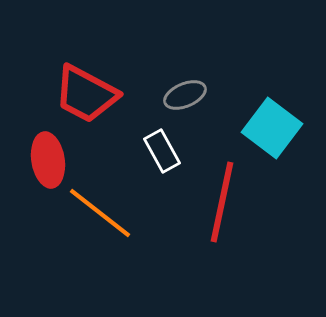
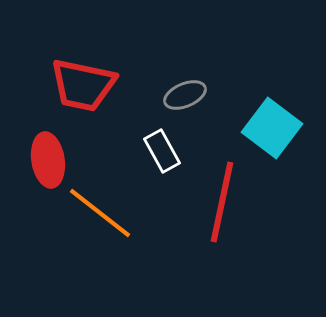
red trapezoid: moved 3 px left, 9 px up; rotated 16 degrees counterclockwise
